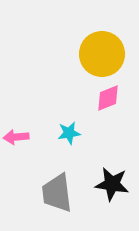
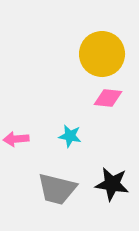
pink diamond: rotated 28 degrees clockwise
cyan star: moved 1 px right, 3 px down; rotated 20 degrees clockwise
pink arrow: moved 2 px down
gray trapezoid: moved 4 px up; rotated 69 degrees counterclockwise
